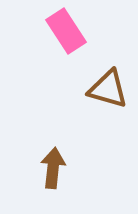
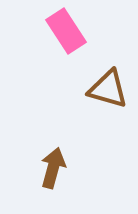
brown arrow: rotated 9 degrees clockwise
